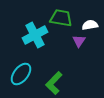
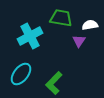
cyan cross: moved 5 px left, 1 px down
